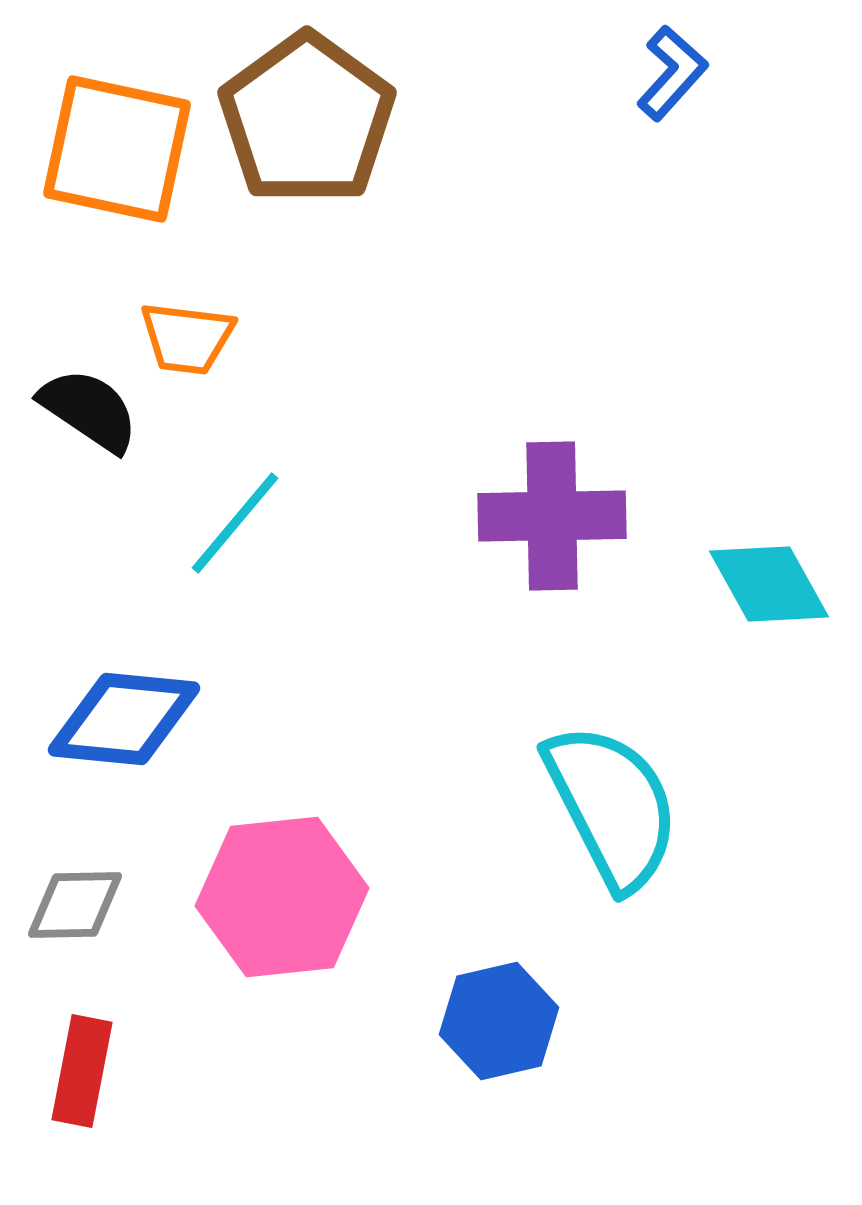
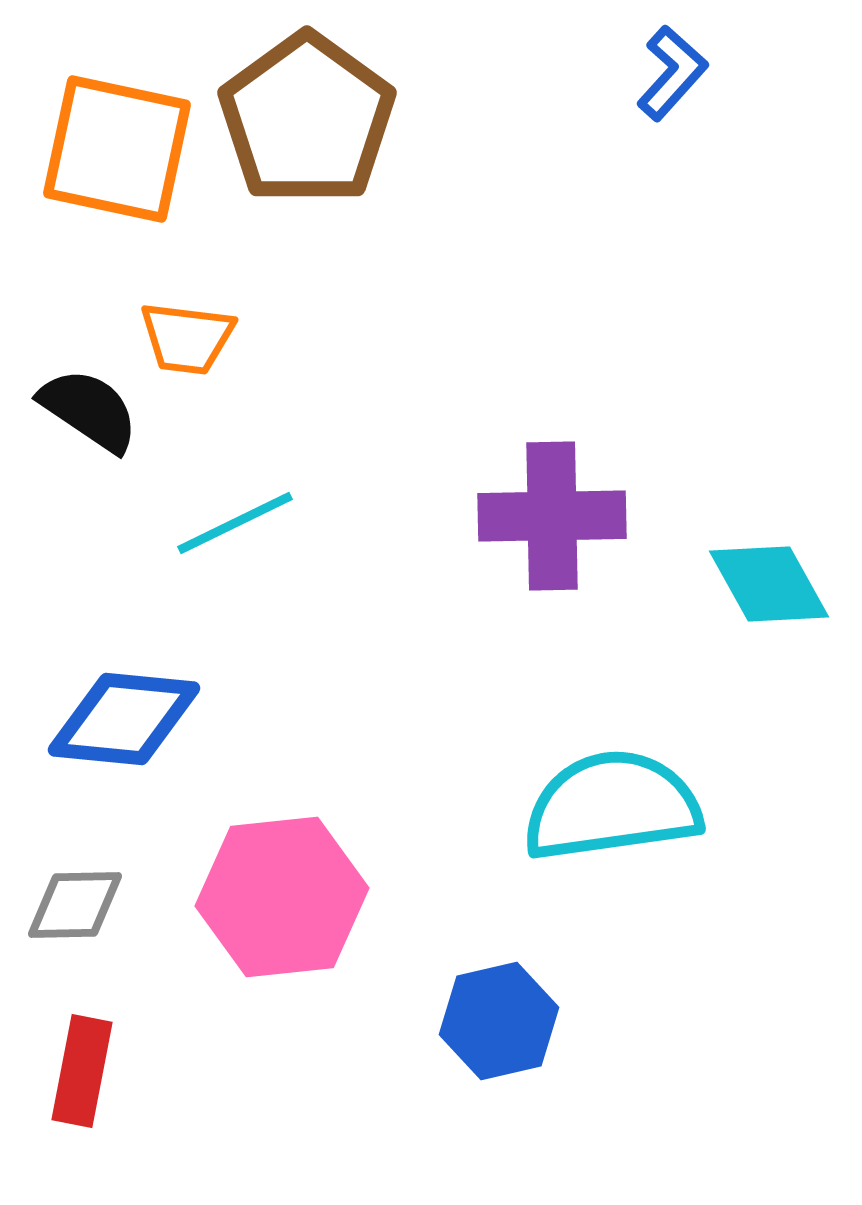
cyan line: rotated 24 degrees clockwise
cyan semicircle: rotated 71 degrees counterclockwise
